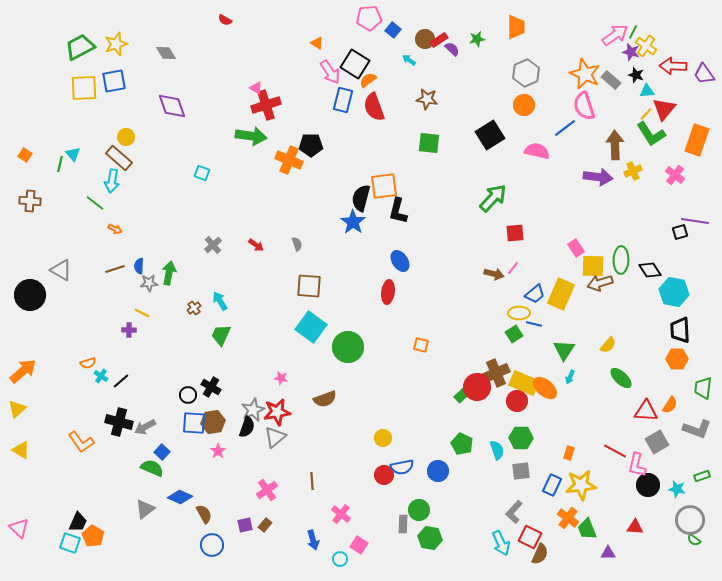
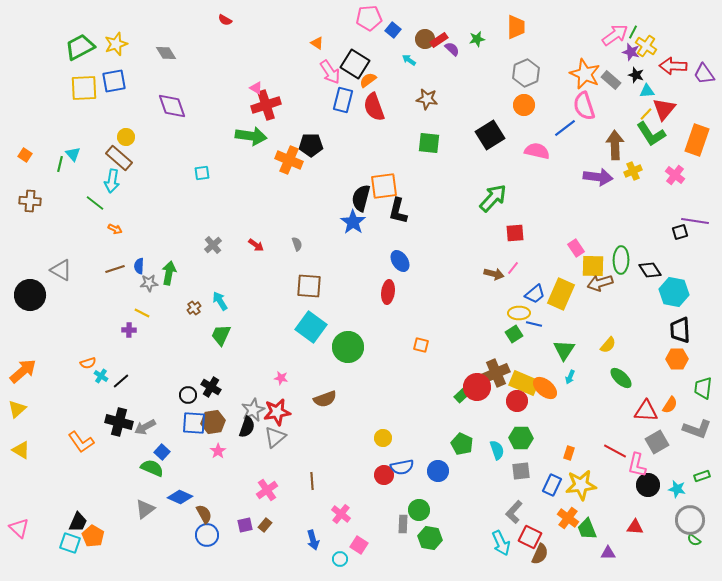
cyan square at (202, 173): rotated 28 degrees counterclockwise
blue circle at (212, 545): moved 5 px left, 10 px up
